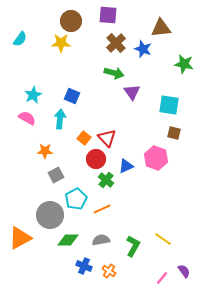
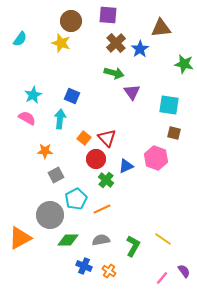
yellow star: rotated 18 degrees clockwise
blue star: moved 3 px left; rotated 18 degrees clockwise
